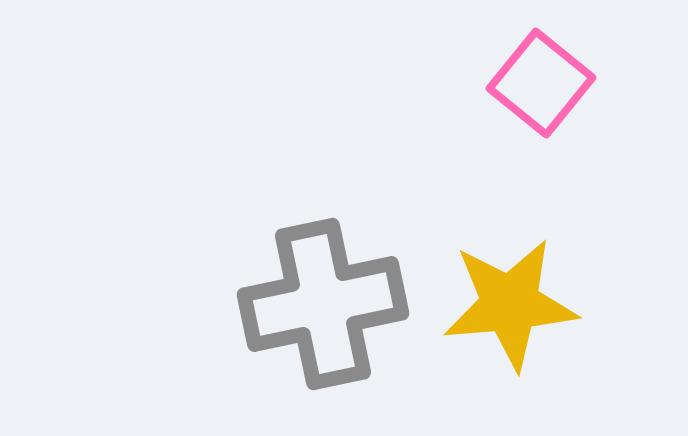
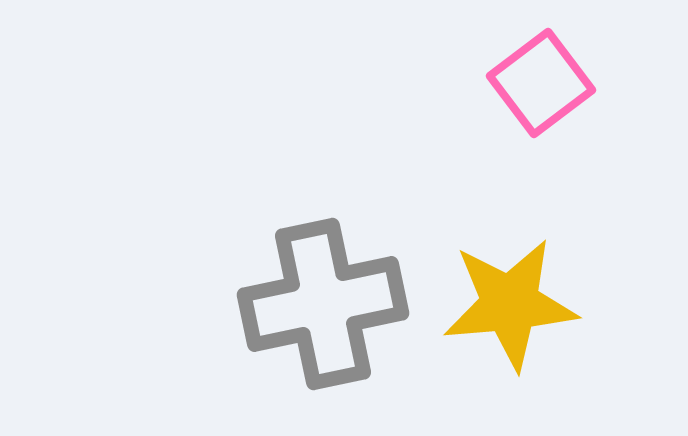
pink square: rotated 14 degrees clockwise
